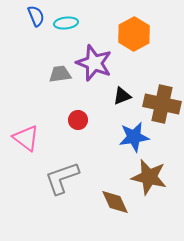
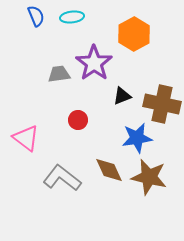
cyan ellipse: moved 6 px right, 6 px up
purple star: rotated 15 degrees clockwise
gray trapezoid: moved 1 px left
blue star: moved 3 px right, 1 px down
gray L-shape: rotated 57 degrees clockwise
brown diamond: moved 6 px left, 32 px up
